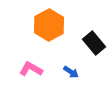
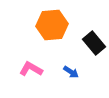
orange hexagon: moved 3 px right; rotated 24 degrees clockwise
